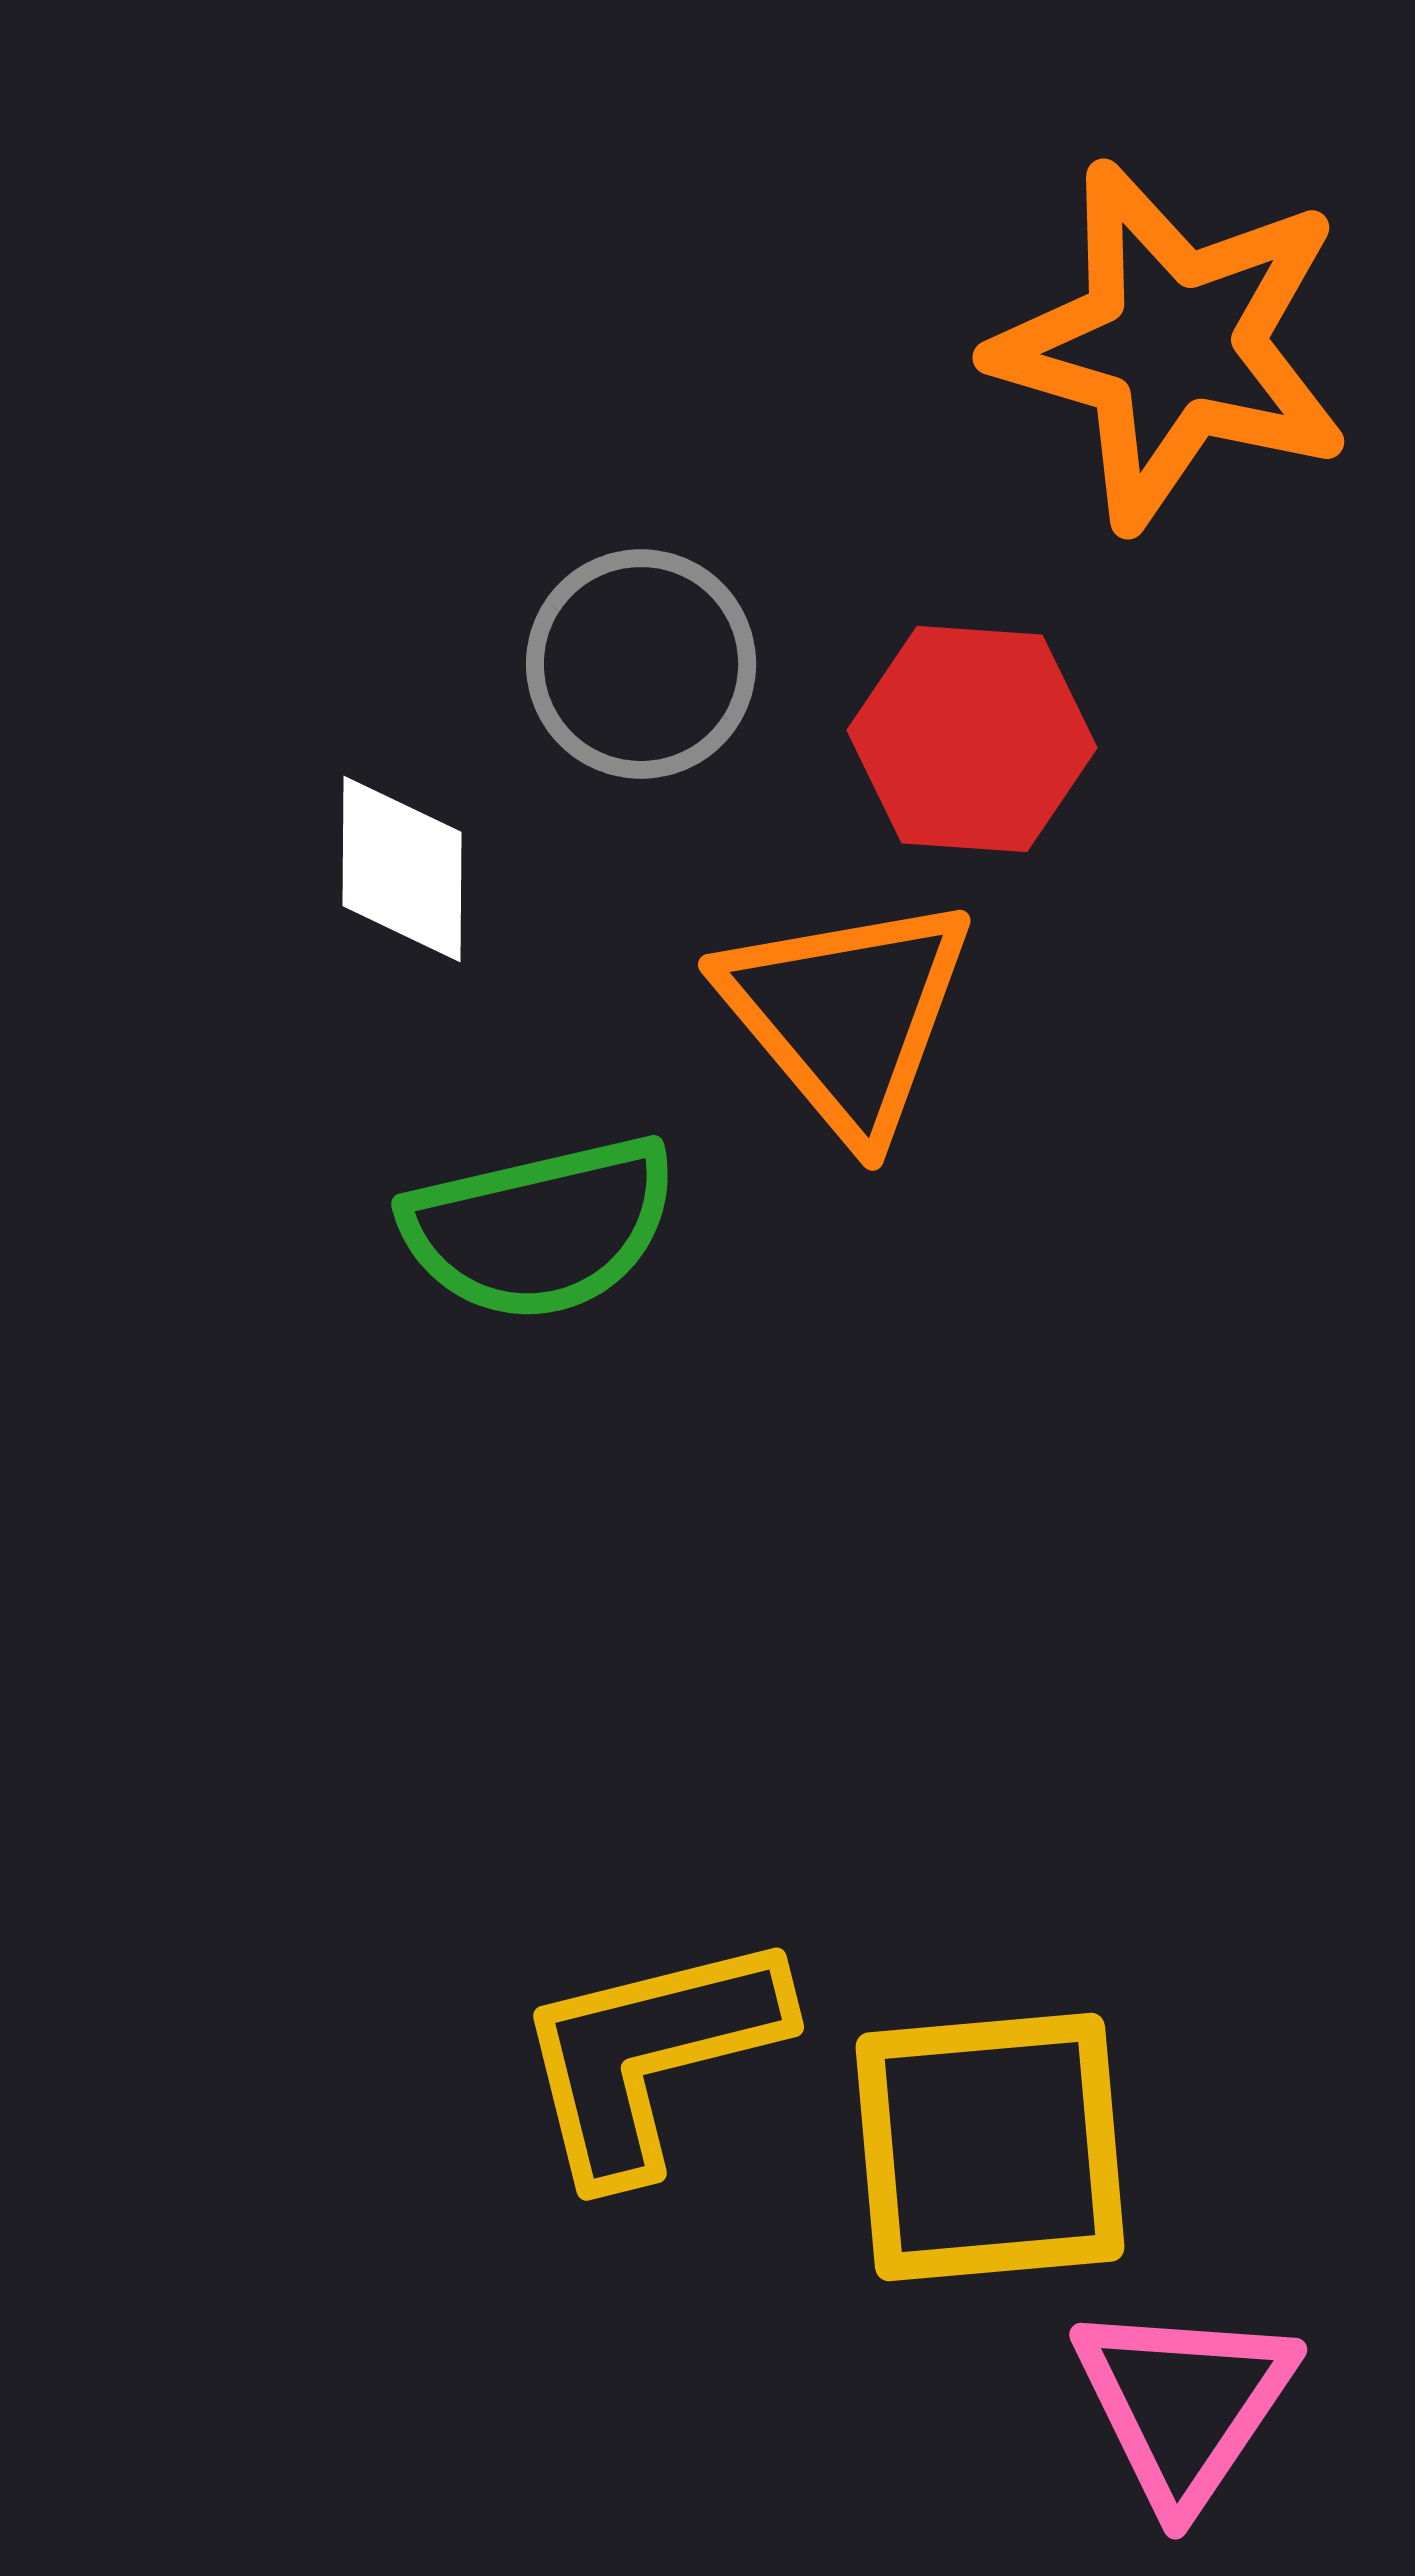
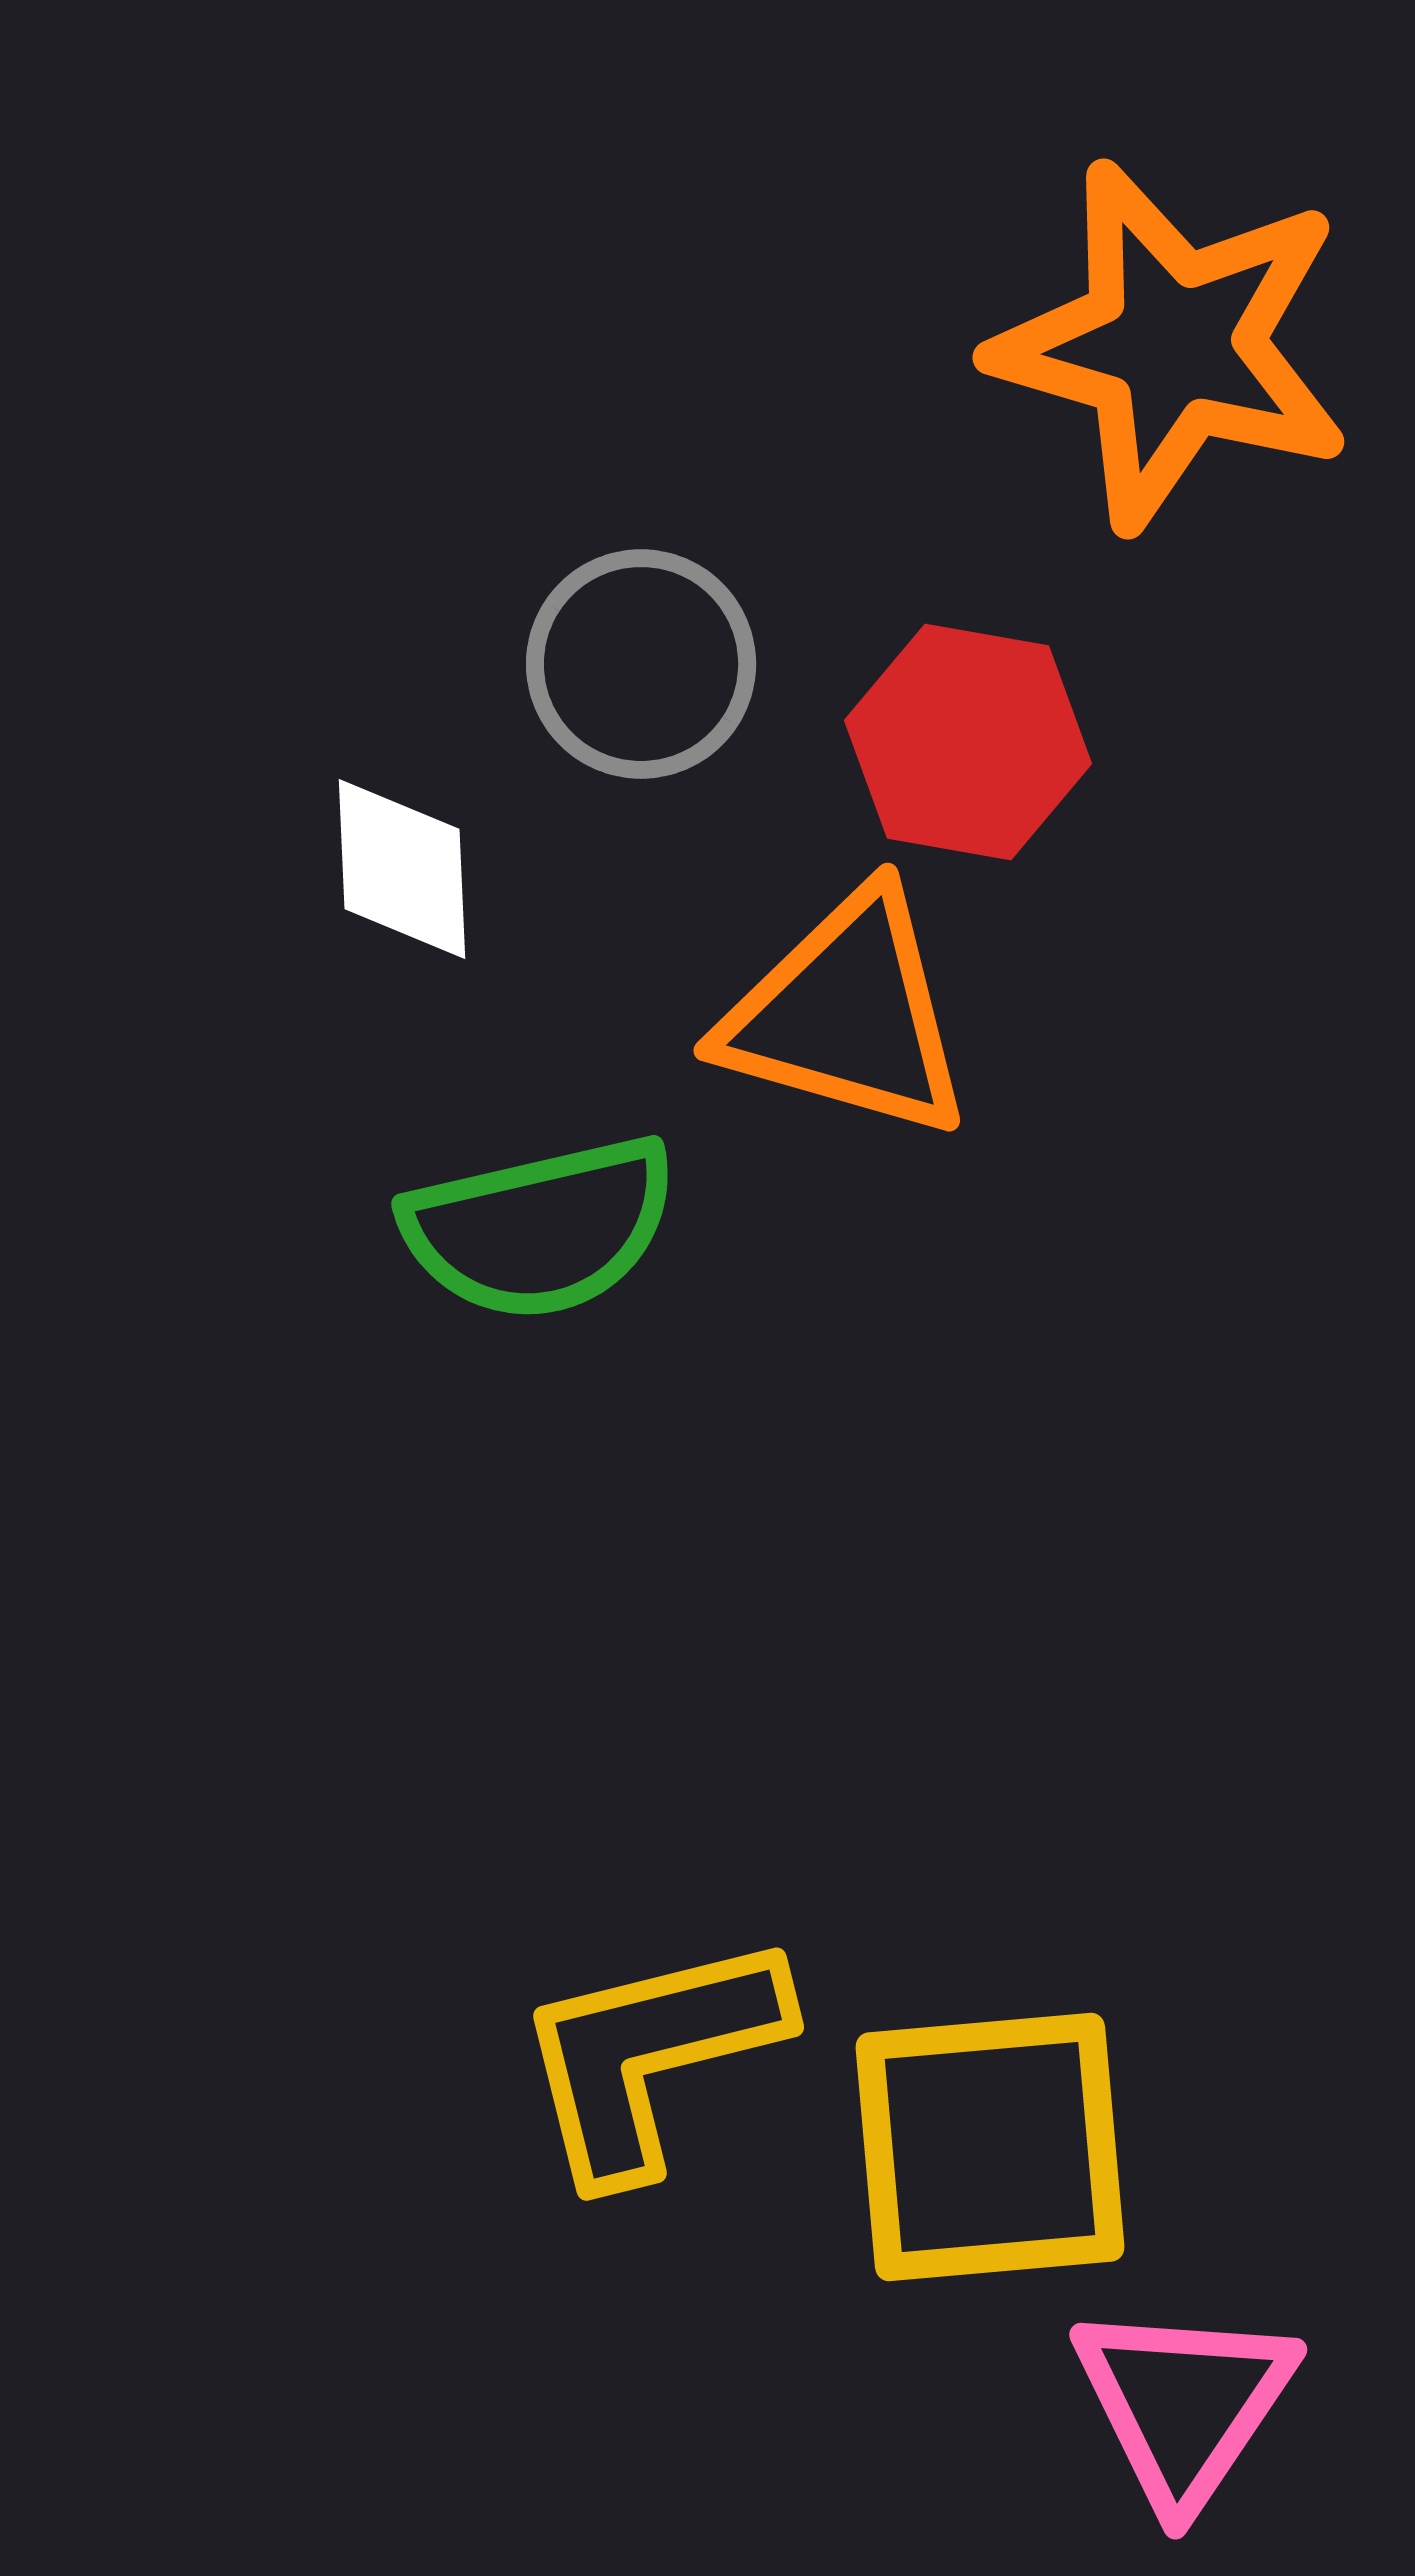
red hexagon: moved 4 px left, 3 px down; rotated 6 degrees clockwise
white diamond: rotated 3 degrees counterclockwise
orange triangle: rotated 34 degrees counterclockwise
